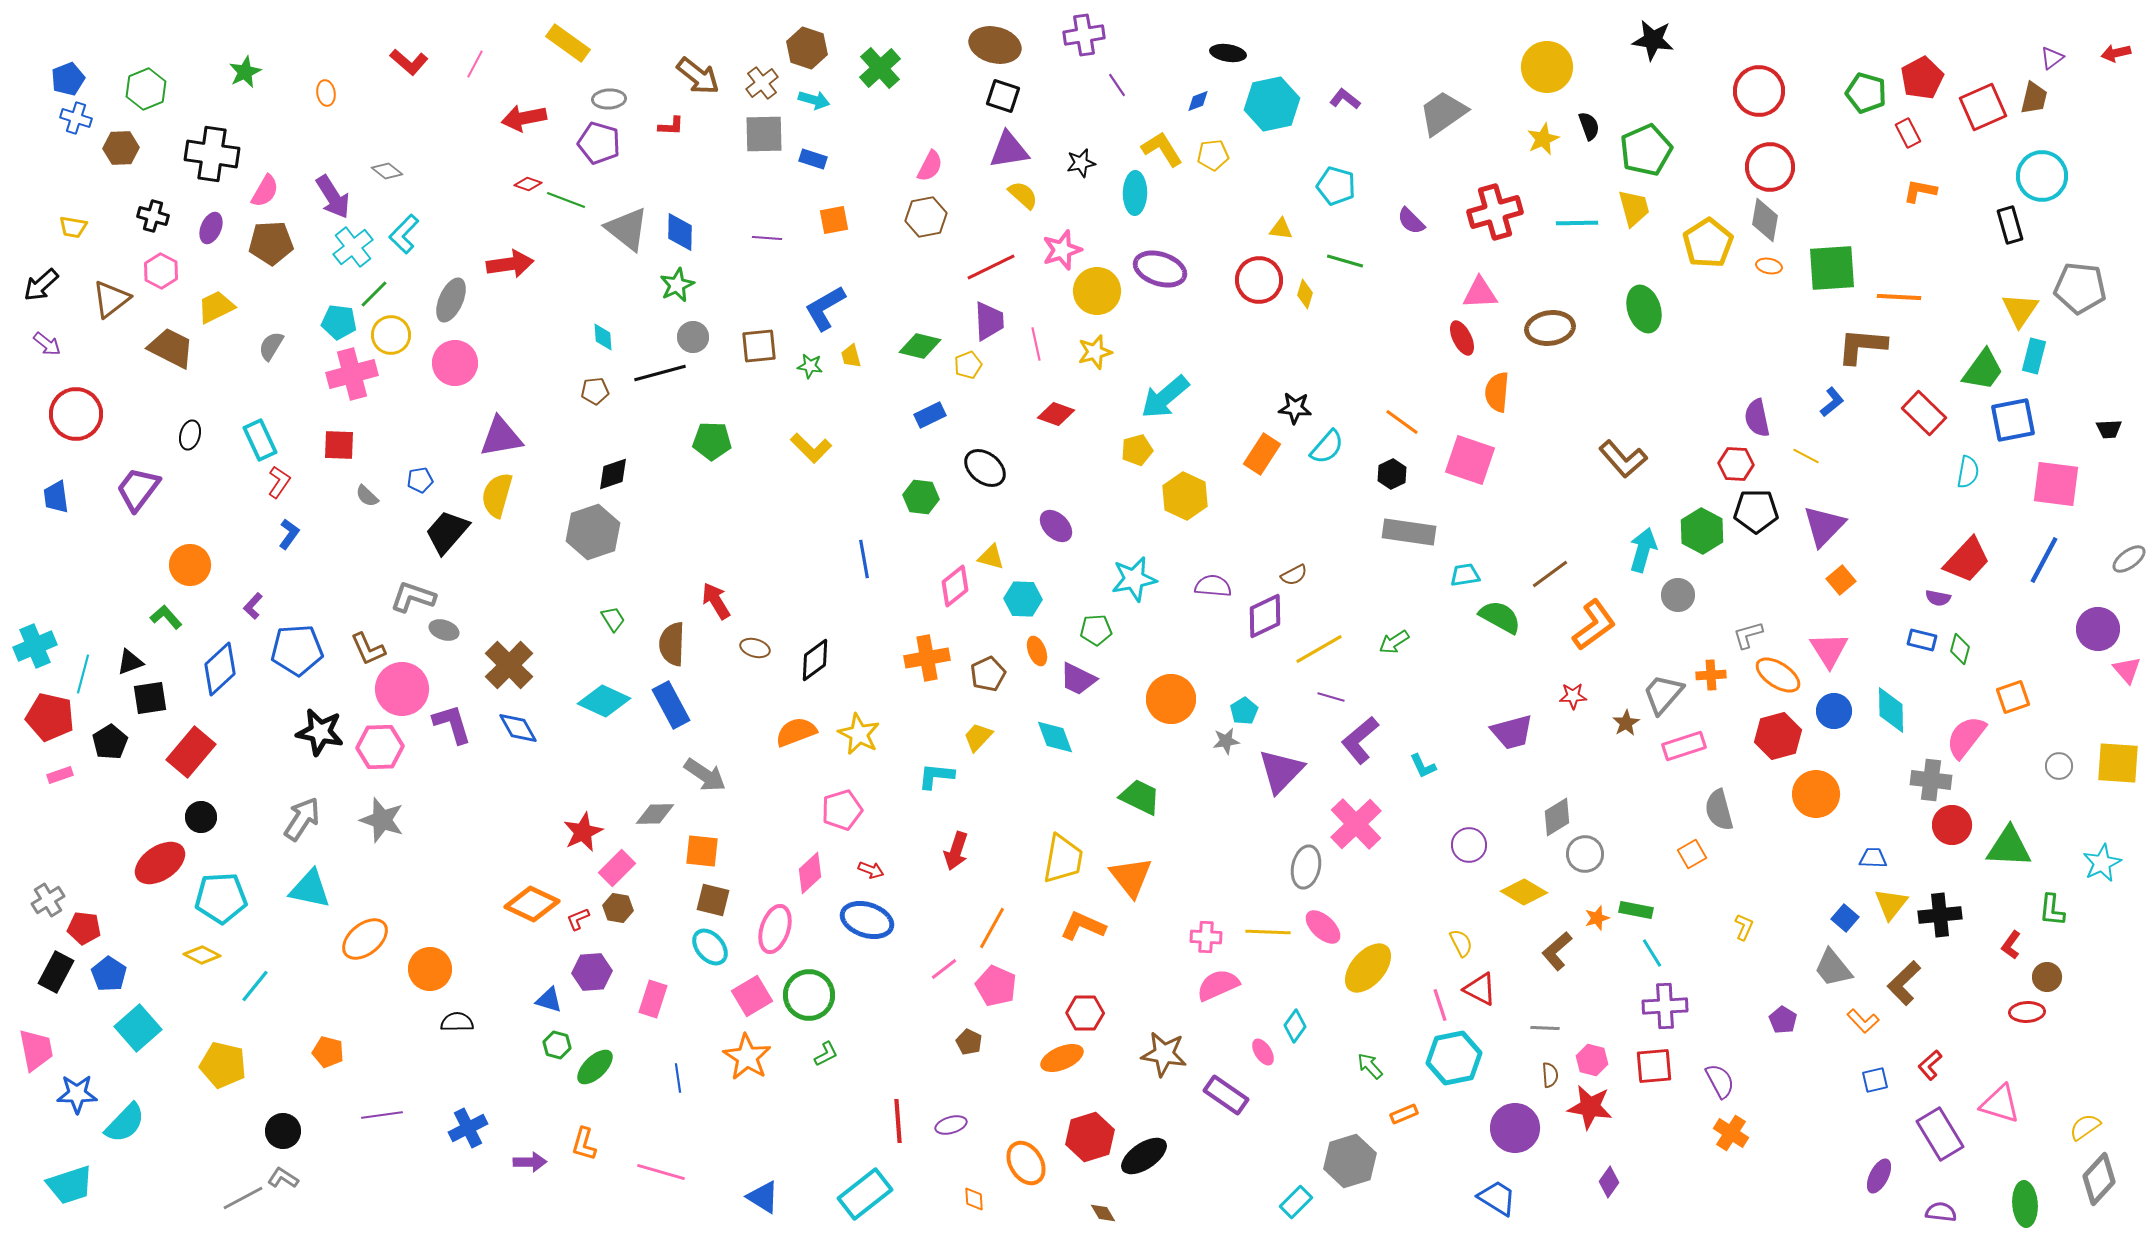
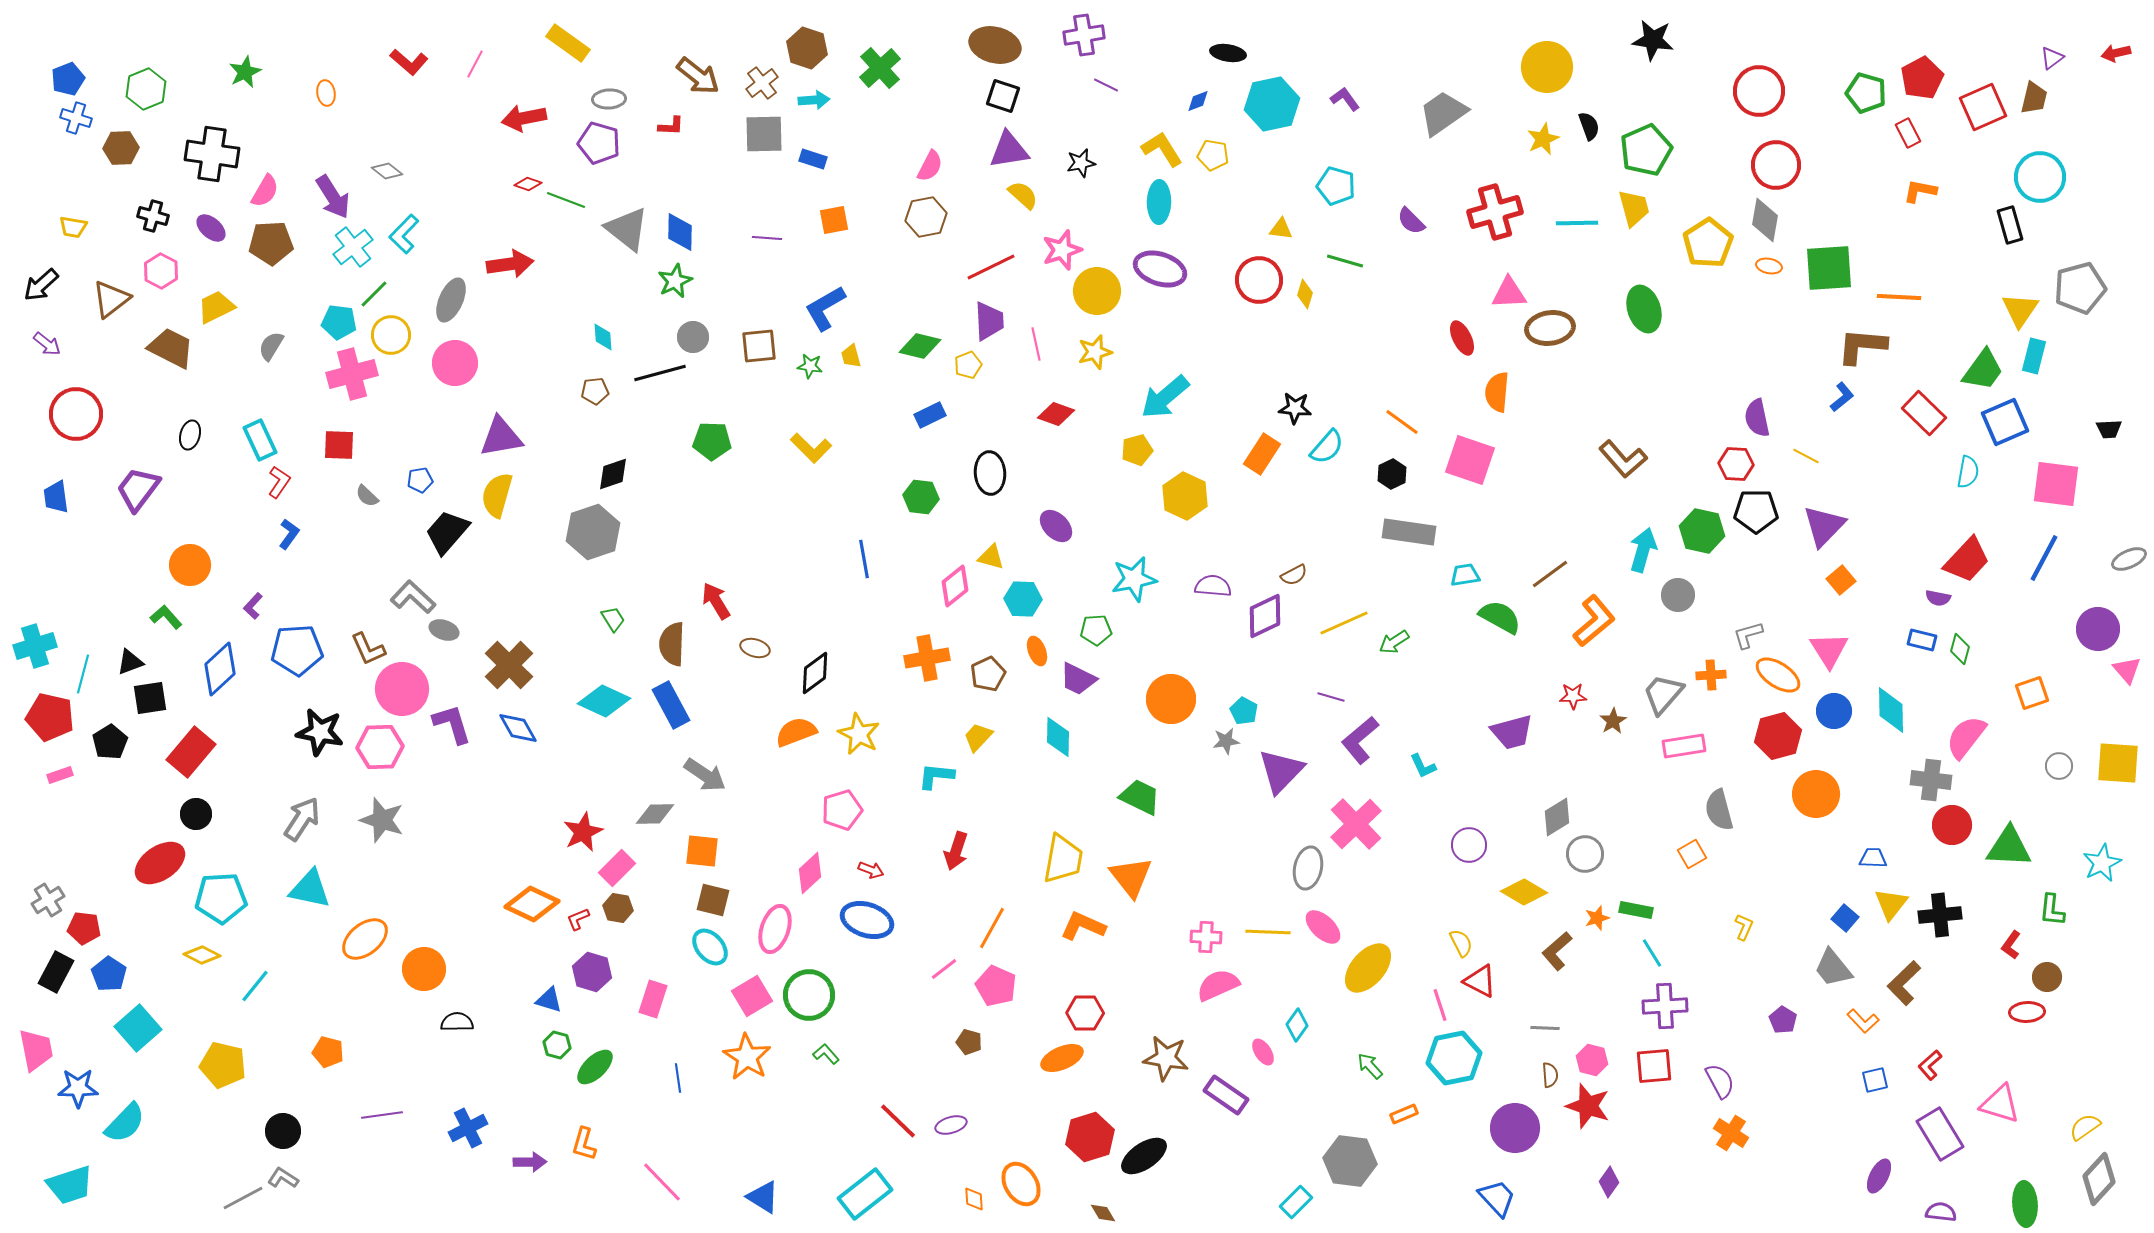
purple line at (1117, 85): moved 11 px left; rotated 30 degrees counterclockwise
purple L-shape at (1345, 99): rotated 16 degrees clockwise
cyan arrow at (814, 100): rotated 20 degrees counterclockwise
yellow pentagon at (1213, 155): rotated 16 degrees clockwise
red circle at (1770, 167): moved 6 px right, 2 px up
cyan circle at (2042, 176): moved 2 px left, 1 px down
cyan ellipse at (1135, 193): moved 24 px right, 9 px down
purple ellipse at (211, 228): rotated 72 degrees counterclockwise
green square at (1832, 268): moved 3 px left
green star at (677, 285): moved 2 px left, 4 px up
gray pentagon at (2080, 288): rotated 21 degrees counterclockwise
pink triangle at (1480, 293): moved 29 px right
blue L-shape at (1832, 402): moved 10 px right, 5 px up
blue square at (2013, 420): moved 8 px left, 2 px down; rotated 12 degrees counterclockwise
black ellipse at (985, 468): moved 5 px right, 5 px down; rotated 48 degrees clockwise
green hexagon at (1702, 531): rotated 15 degrees counterclockwise
gray ellipse at (2129, 559): rotated 12 degrees clockwise
blue line at (2044, 560): moved 2 px up
gray L-shape at (413, 597): rotated 24 degrees clockwise
orange L-shape at (1594, 625): moved 4 px up; rotated 4 degrees counterclockwise
cyan cross at (35, 646): rotated 6 degrees clockwise
yellow line at (1319, 649): moved 25 px right, 26 px up; rotated 6 degrees clockwise
black diamond at (815, 660): moved 13 px down
orange square at (2013, 697): moved 19 px right, 4 px up
cyan pentagon at (1244, 711): rotated 12 degrees counterclockwise
brown star at (1626, 723): moved 13 px left, 2 px up
cyan diamond at (1055, 737): moved 3 px right; rotated 21 degrees clockwise
pink rectangle at (1684, 746): rotated 9 degrees clockwise
black circle at (201, 817): moved 5 px left, 3 px up
gray ellipse at (1306, 867): moved 2 px right, 1 px down
orange circle at (430, 969): moved 6 px left
purple hexagon at (592, 972): rotated 21 degrees clockwise
red triangle at (1480, 989): moved 8 px up
cyan diamond at (1295, 1026): moved 2 px right, 1 px up
brown pentagon at (969, 1042): rotated 10 degrees counterclockwise
green L-shape at (826, 1054): rotated 104 degrees counterclockwise
brown star at (1164, 1054): moved 2 px right, 4 px down
blue star at (77, 1094): moved 1 px right, 6 px up
red star at (1590, 1107): moved 2 px left, 1 px up; rotated 9 degrees clockwise
red line at (898, 1121): rotated 42 degrees counterclockwise
gray hexagon at (1350, 1161): rotated 24 degrees clockwise
orange ellipse at (1026, 1163): moved 5 px left, 21 px down
pink line at (661, 1172): moved 1 px right, 10 px down; rotated 30 degrees clockwise
blue trapezoid at (1497, 1198): rotated 15 degrees clockwise
